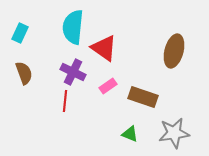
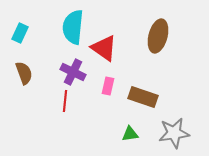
brown ellipse: moved 16 px left, 15 px up
pink rectangle: rotated 42 degrees counterclockwise
green triangle: rotated 30 degrees counterclockwise
